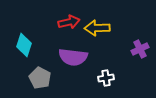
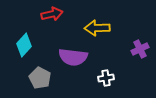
red arrow: moved 17 px left, 8 px up
cyan diamond: rotated 25 degrees clockwise
